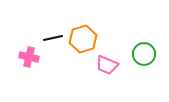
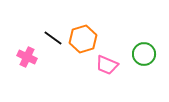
black line: rotated 48 degrees clockwise
pink cross: moved 2 px left; rotated 12 degrees clockwise
